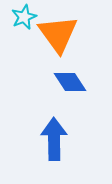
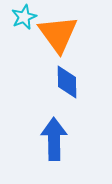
blue diamond: moved 3 px left; rotated 32 degrees clockwise
